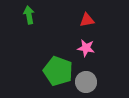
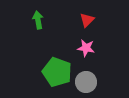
green arrow: moved 9 px right, 5 px down
red triangle: rotated 35 degrees counterclockwise
green pentagon: moved 1 px left, 1 px down
